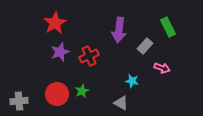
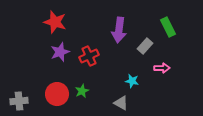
red star: moved 1 px up; rotated 25 degrees counterclockwise
pink arrow: rotated 21 degrees counterclockwise
